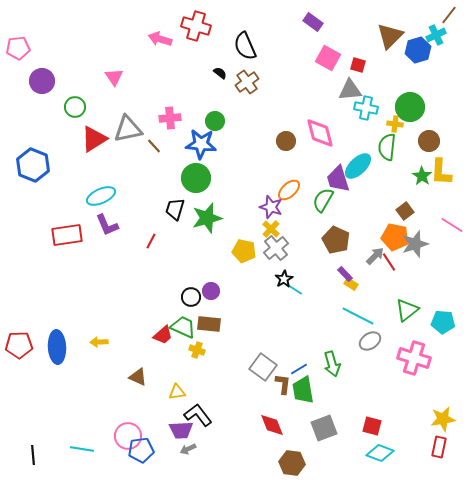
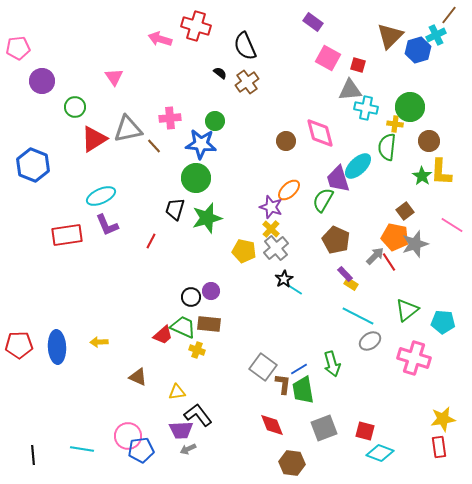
red square at (372, 426): moved 7 px left, 5 px down
red rectangle at (439, 447): rotated 20 degrees counterclockwise
